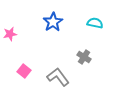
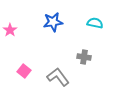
blue star: rotated 24 degrees clockwise
pink star: moved 4 px up; rotated 24 degrees counterclockwise
gray cross: rotated 24 degrees counterclockwise
